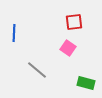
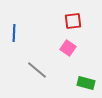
red square: moved 1 px left, 1 px up
